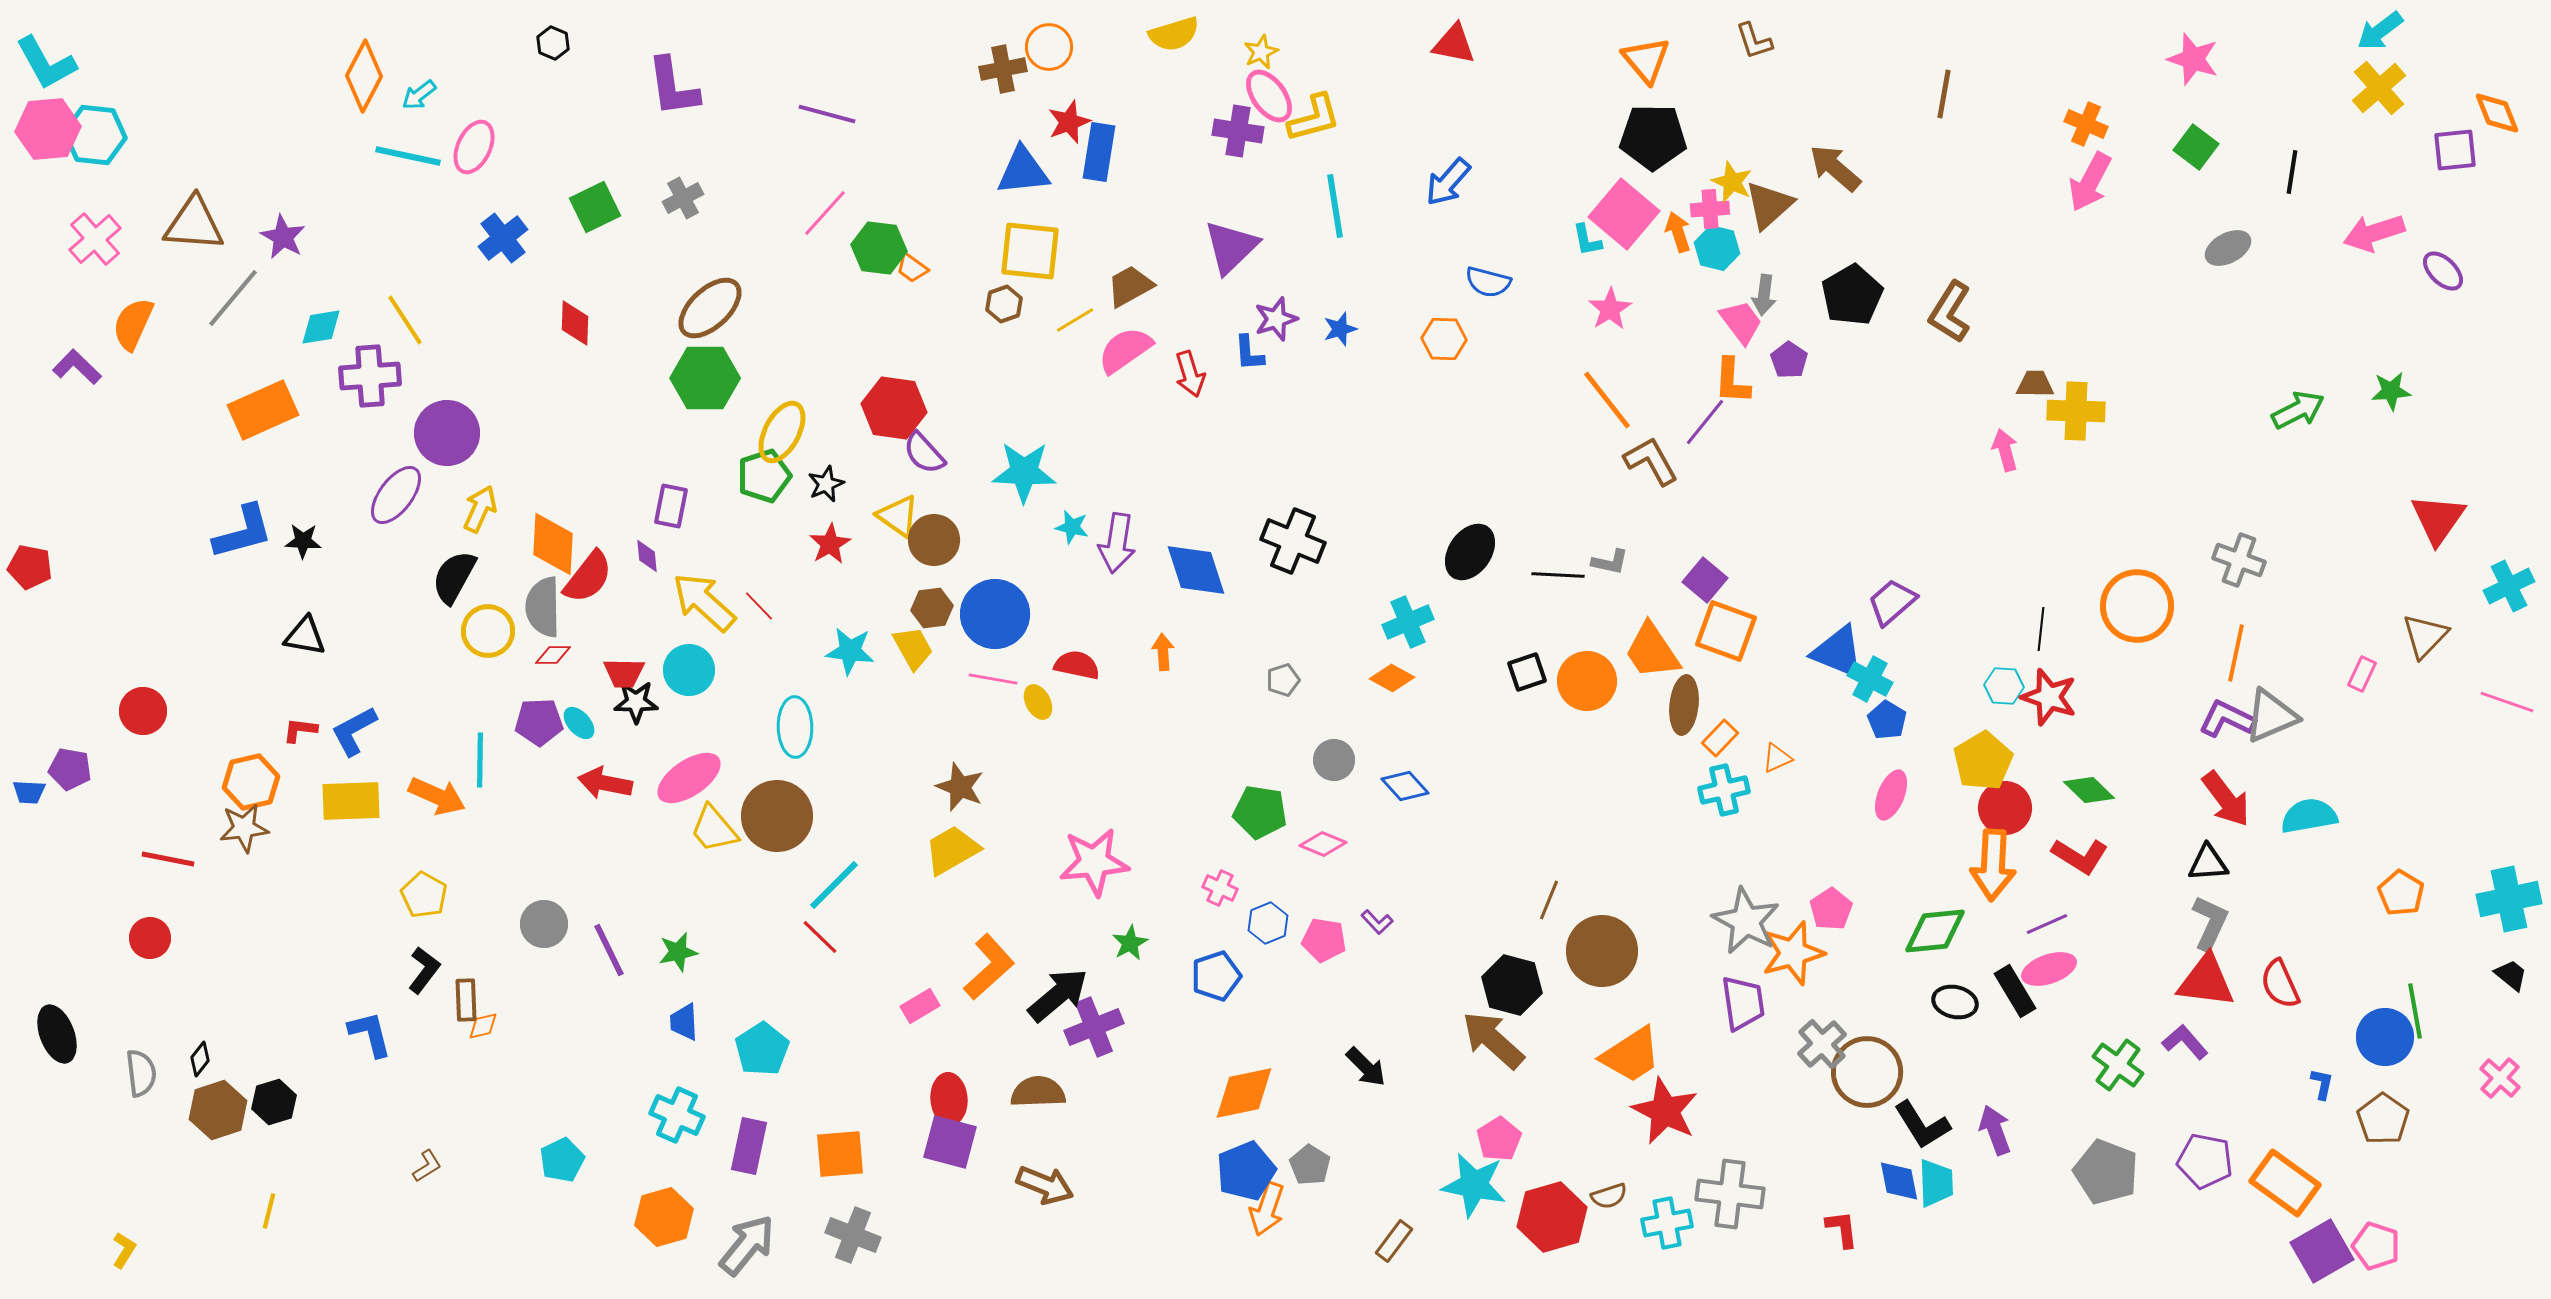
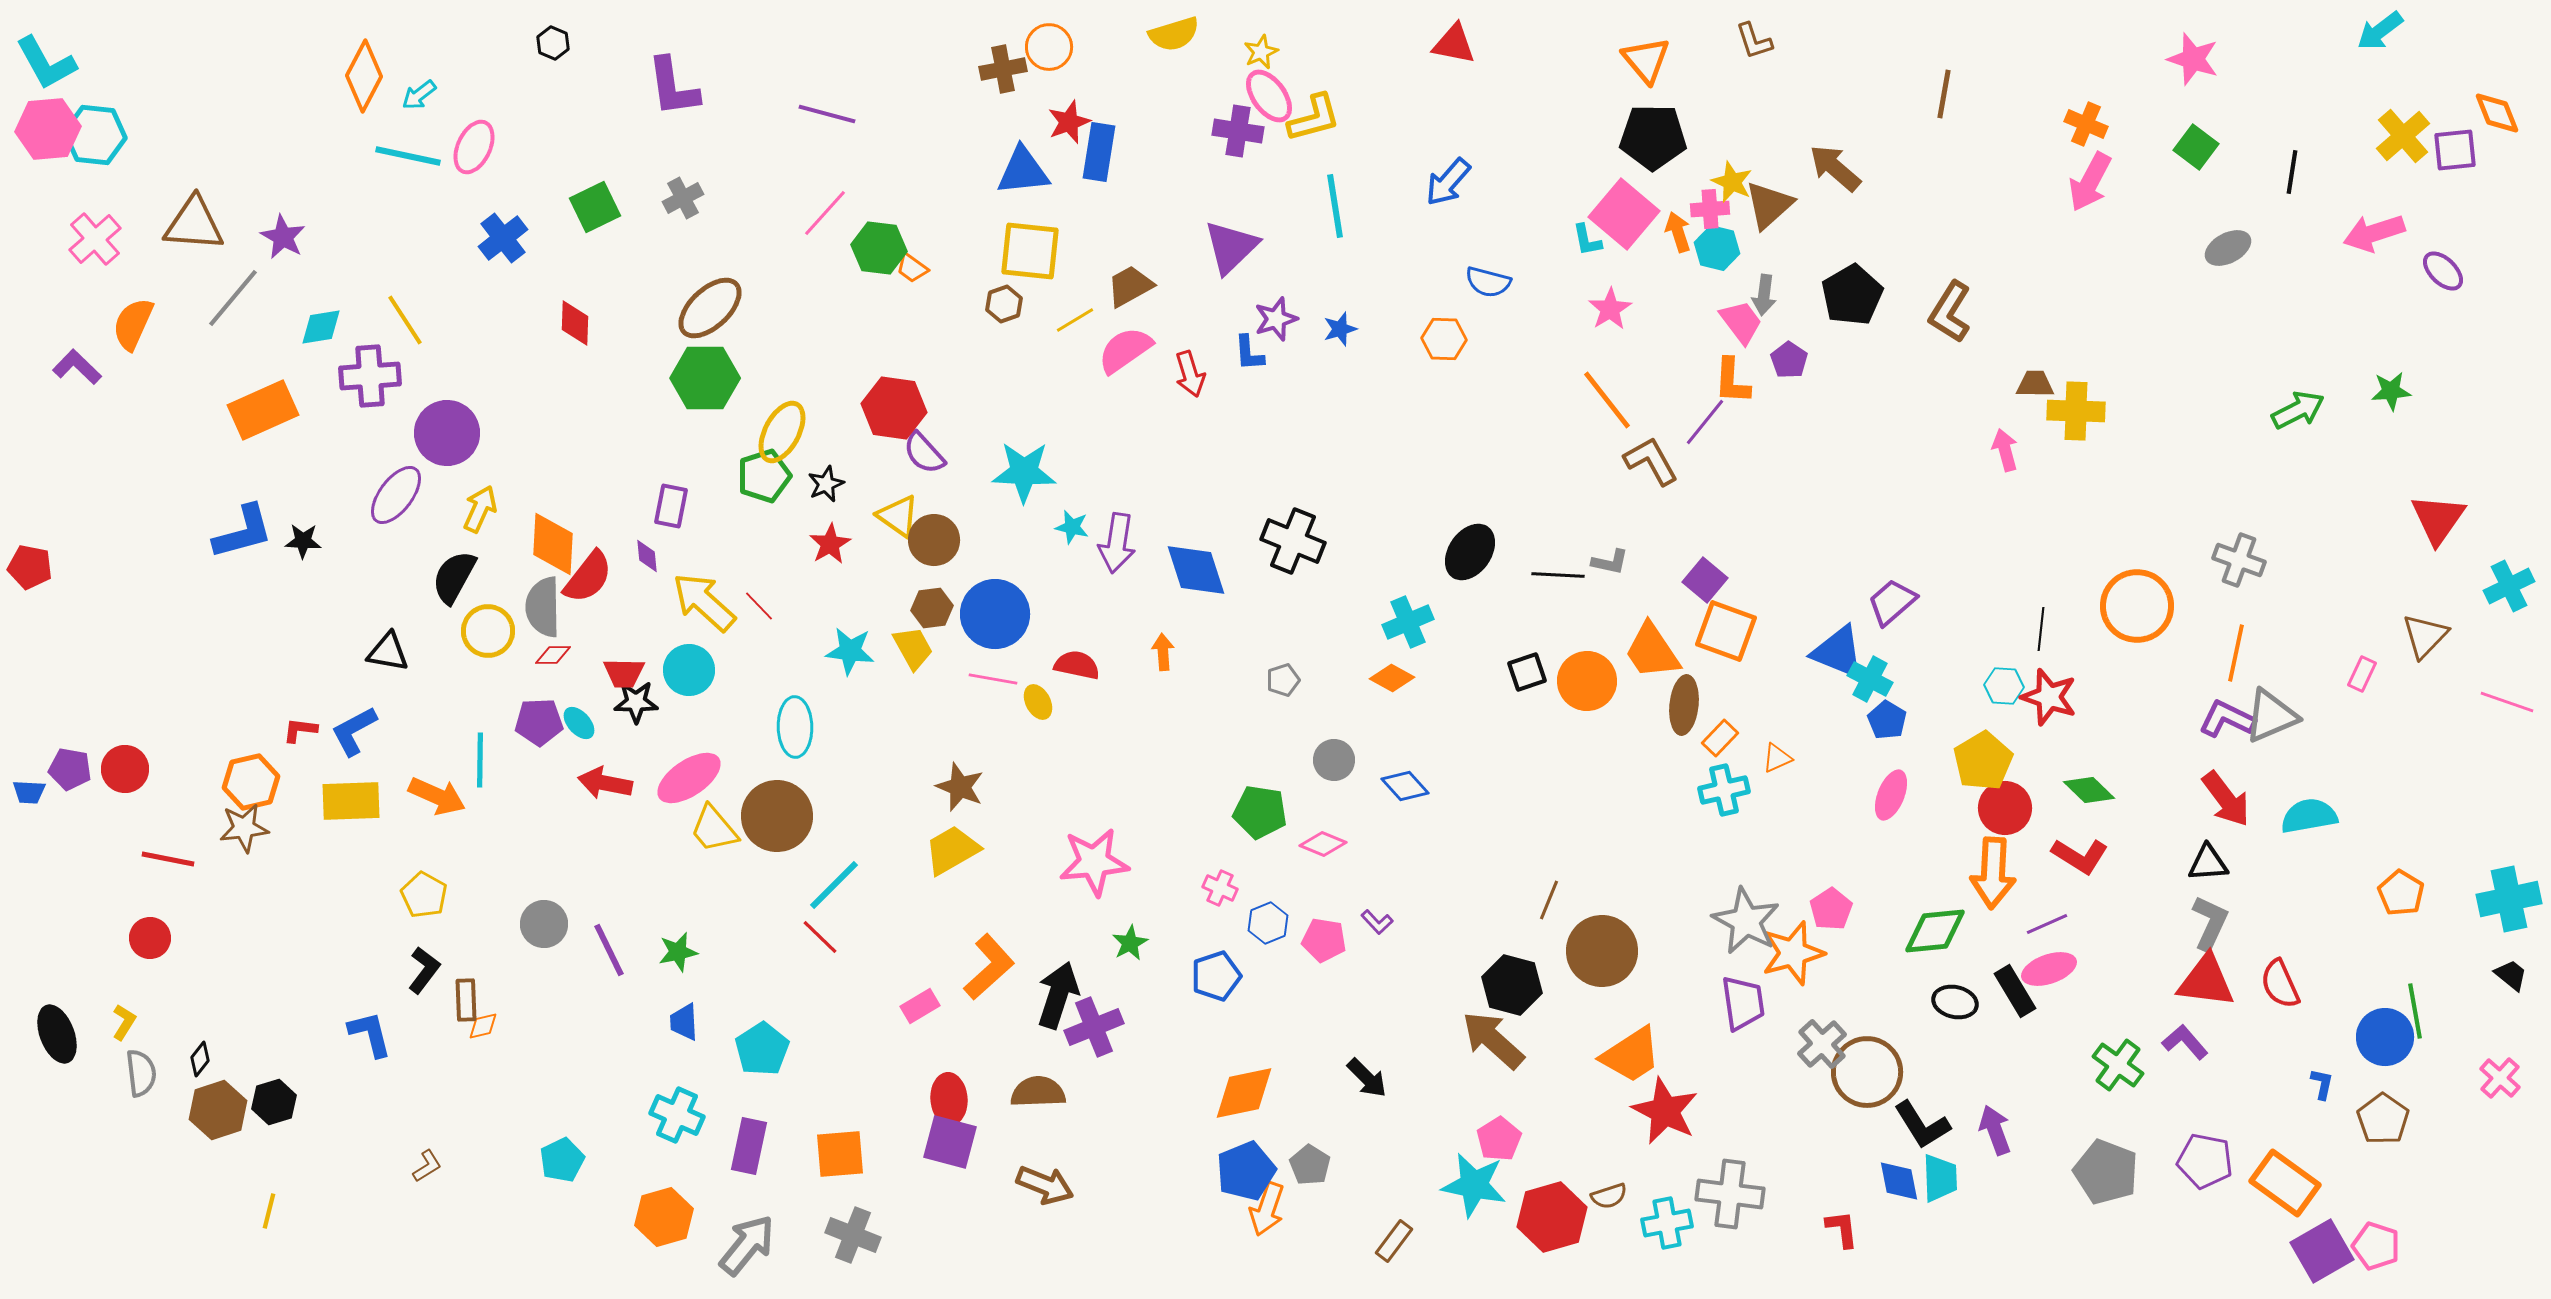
yellow cross at (2379, 88): moved 24 px right, 48 px down
black triangle at (305, 636): moved 83 px right, 16 px down
red circle at (143, 711): moved 18 px left, 58 px down
orange arrow at (1993, 865): moved 8 px down
black arrow at (1058, 995): rotated 32 degrees counterclockwise
black arrow at (1366, 1067): moved 1 px right, 11 px down
cyan trapezoid at (1936, 1183): moved 4 px right, 5 px up
yellow L-shape at (124, 1250): moved 228 px up
